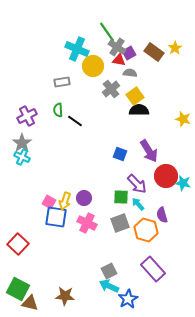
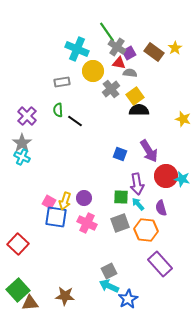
red triangle at (119, 60): moved 3 px down
yellow circle at (93, 66): moved 5 px down
purple cross at (27, 116): rotated 18 degrees counterclockwise
cyan star at (183, 183): moved 1 px left, 4 px up
purple arrow at (137, 184): rotated 35 degrees clockwise
purple semicircle at (162, 215): moved 1 px left, 7 px up
orange hexagon at (146, 230): rotated 10 degrees counterclockwise
purple rectangle at (153, 269): moved 7 px right, 5 px up
green square at (18, 289): moved 1 px down; rotated 20 degrees clockwise
brown triangle at (30, 303): rotated 18 degrees counterclockwise
